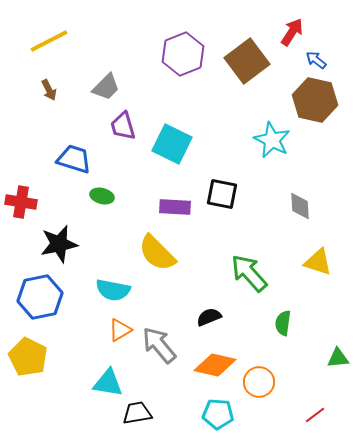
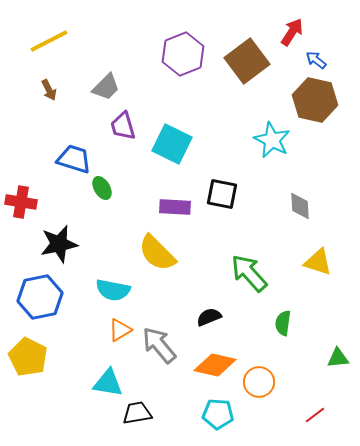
green ellipse: moved 8 px up; rotated 45 degrees clockwise
